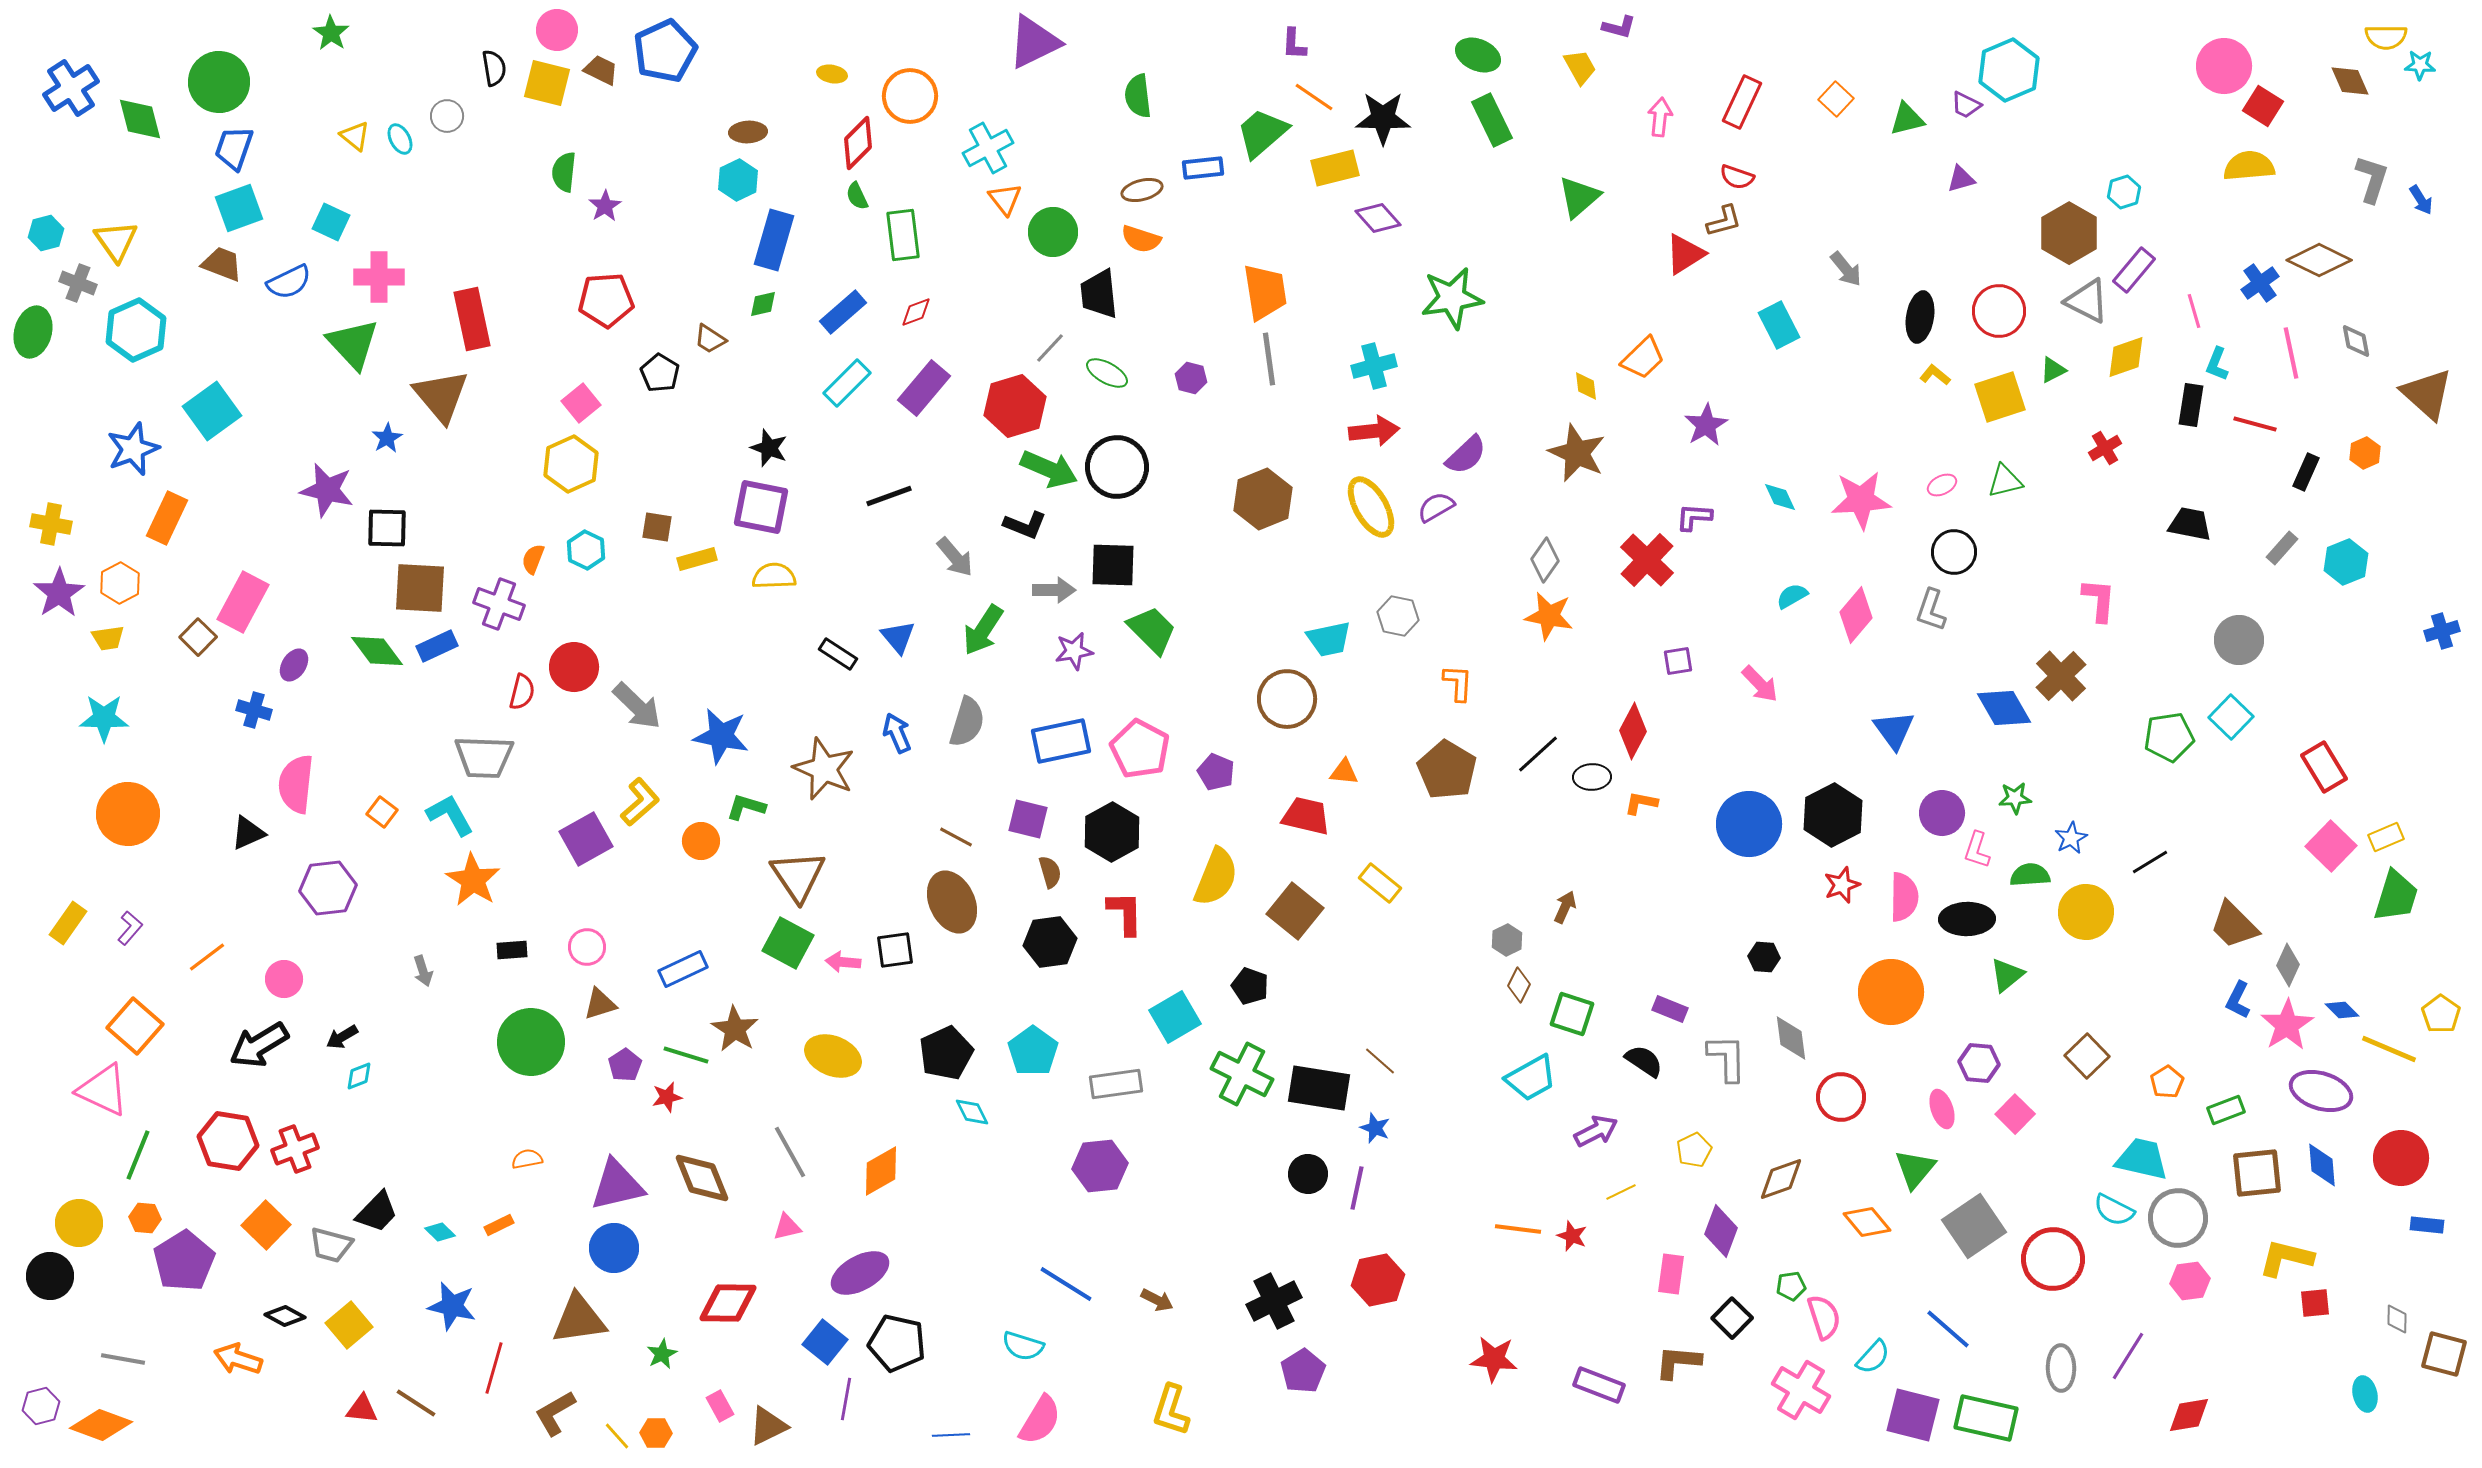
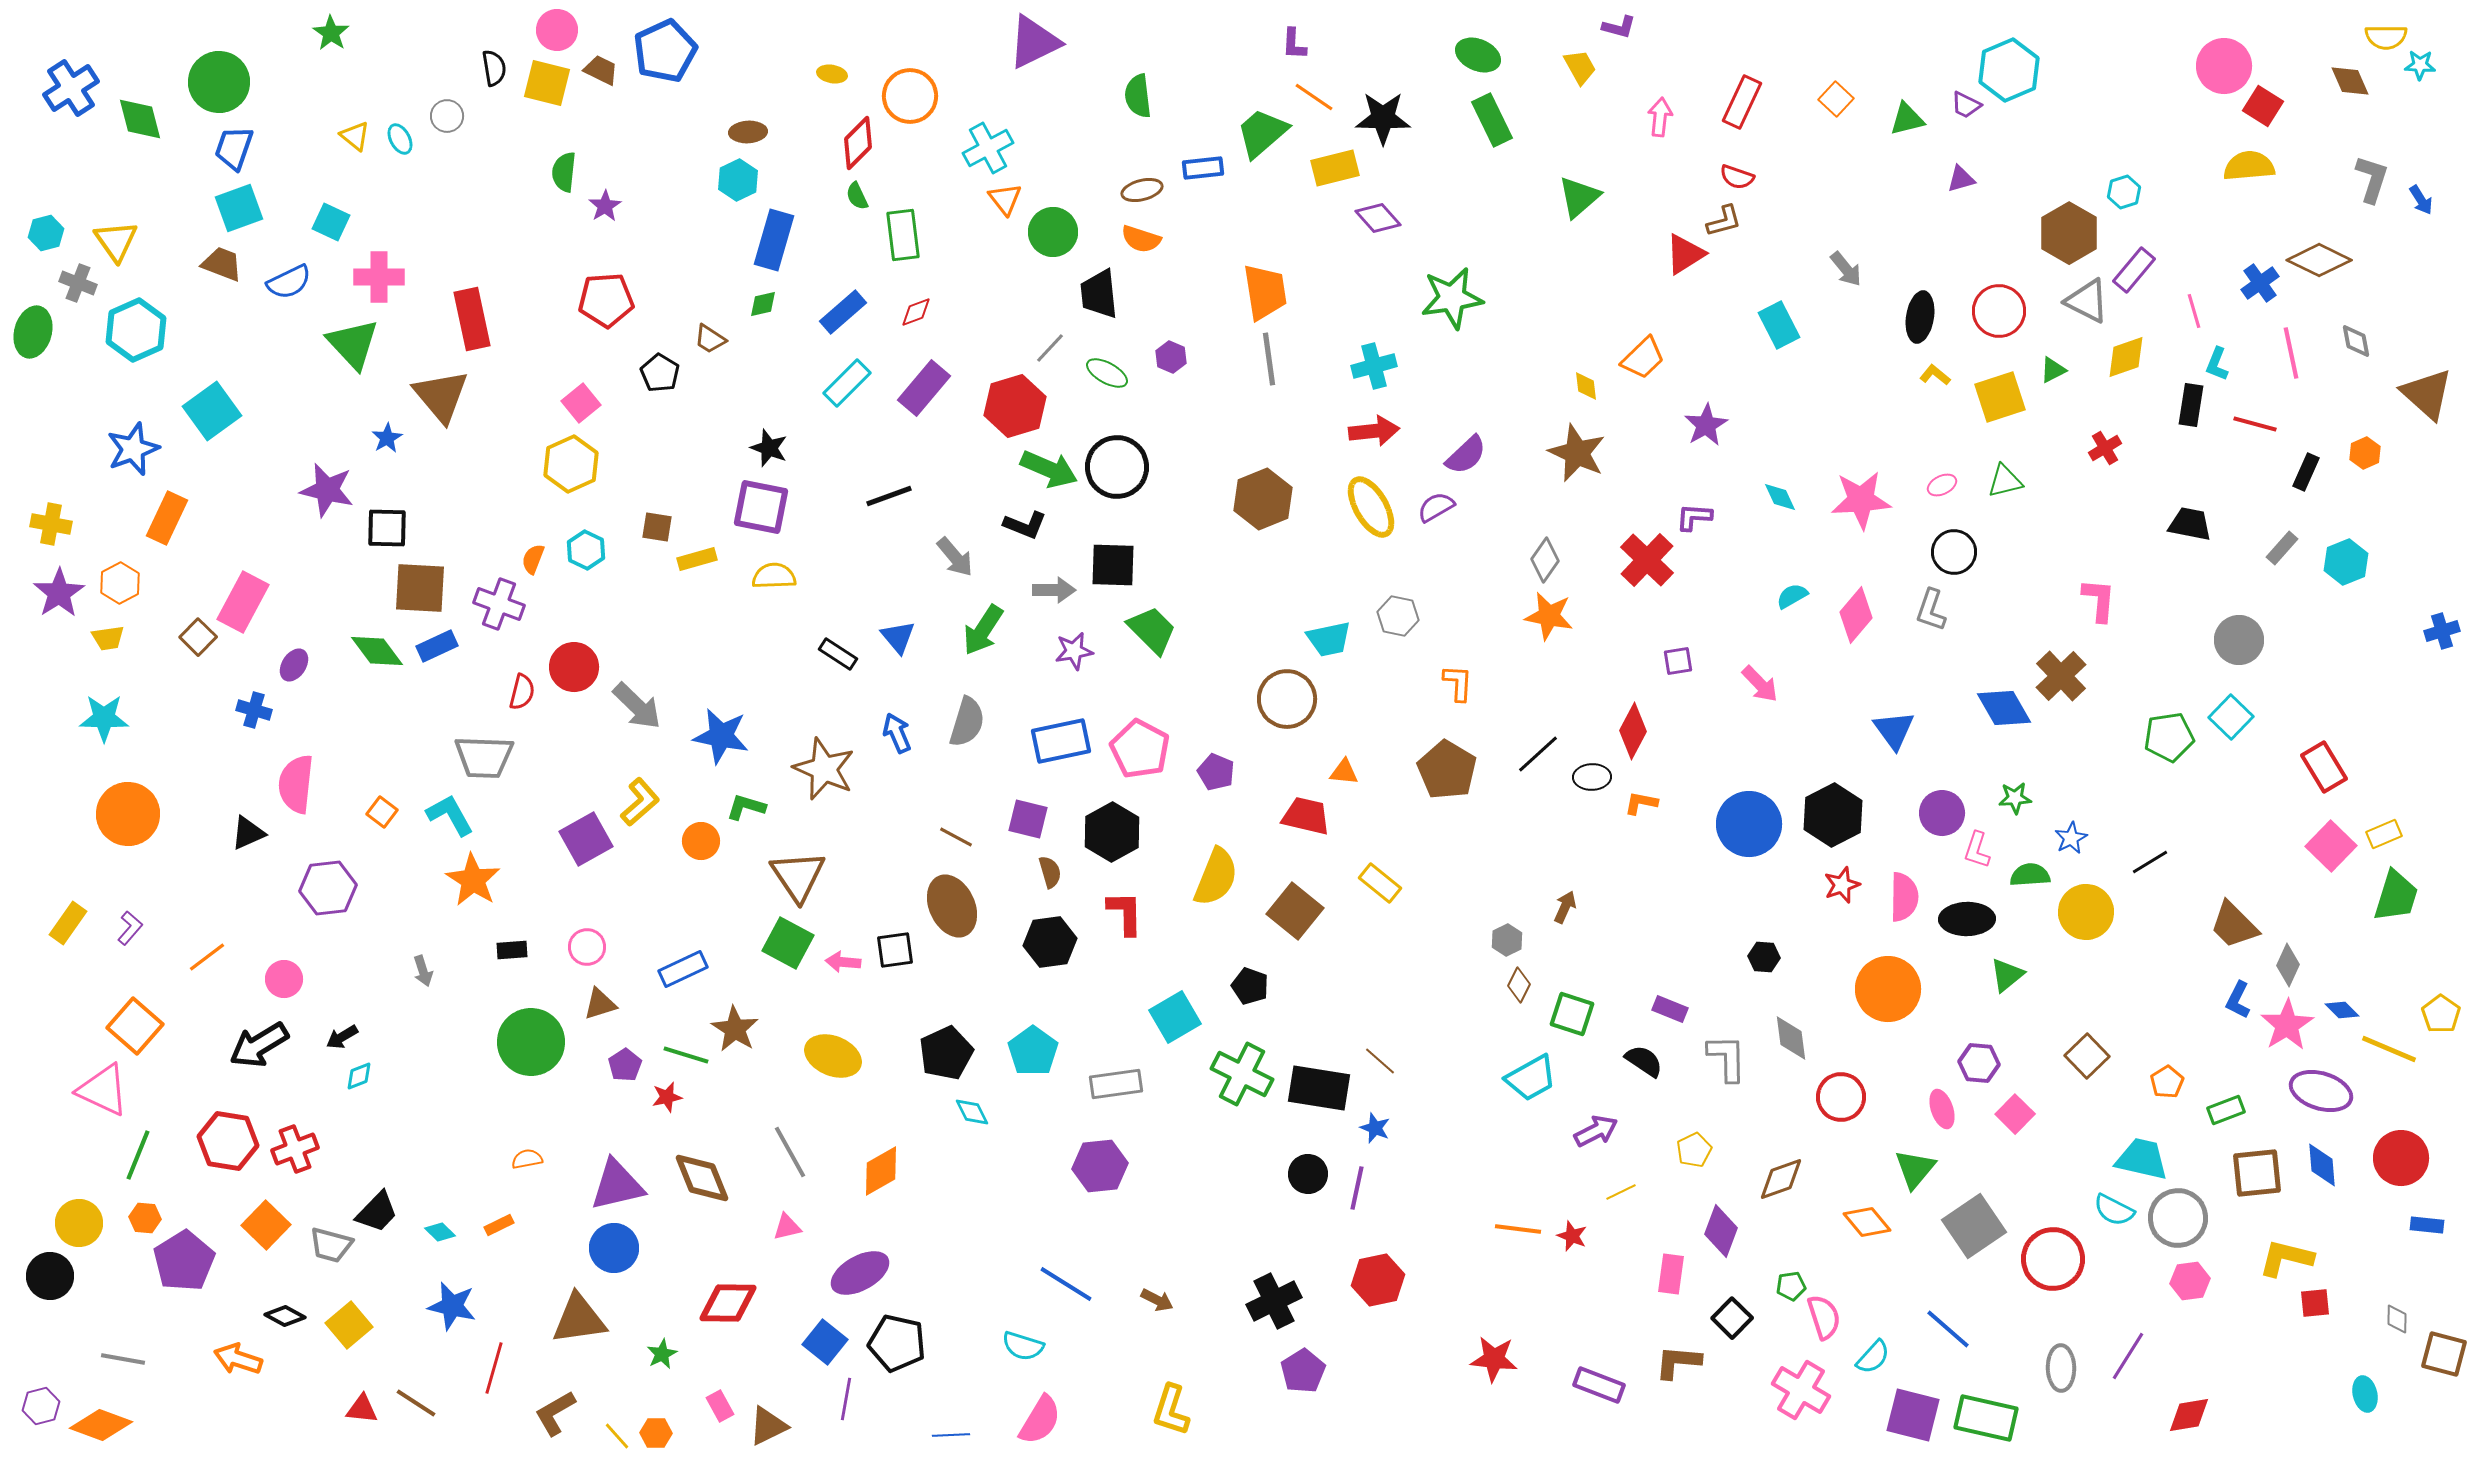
purple hexagon at (1191, 378): moved 20 px left, 21 px up; rotated 8 degrees clockwise
yellow rectangle at (2386, 837): moved 2 px left, 3 px up
brown ellipse at (952, 902): moved 4 px down
orange circle at (1891, 992): moved 3 px left, 3 px up
